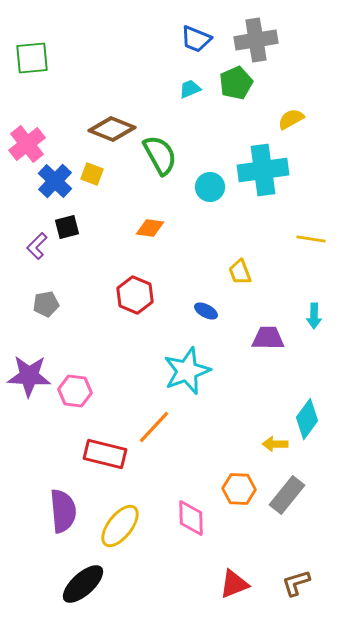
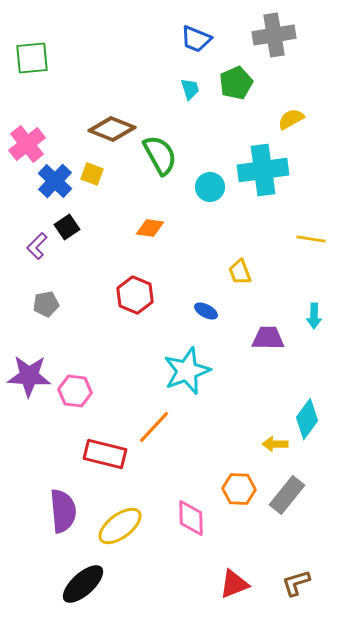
gray cross: moved 18 px right, 5 px up
cyan trapezoid: rotated 95 degrees clockwise
black square: rotated 20 degrees counterclockwise
yellow ellipse: rotated 15 degrees clockwise
